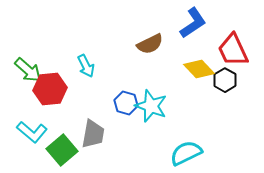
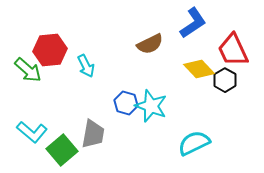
red hexagon: moved 39 px up
cyan semicircle: moved 8 px right, 10 px up
